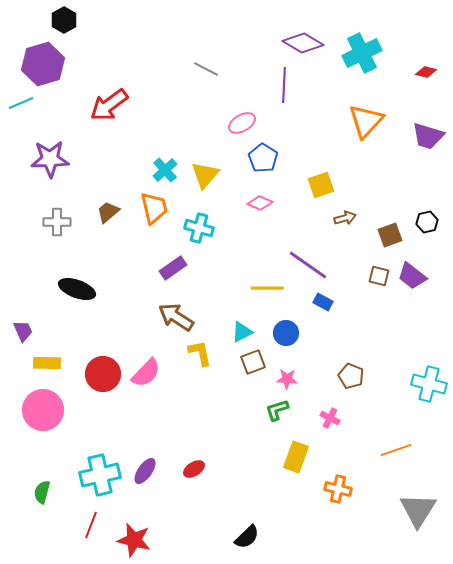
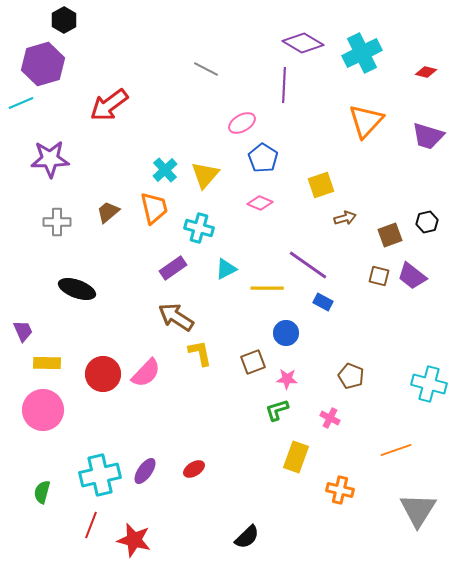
cyan triangle at (242, 332): moved 16 px left, 63 px up
orange cross at (338, 489): moved 2 px right, 1 px down
